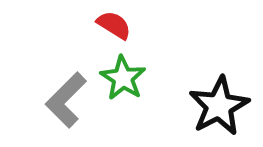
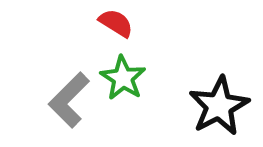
red semicircle: moved 2 px right, 2 px up
gray L-shape: moved 3 px right
